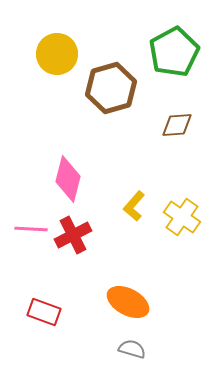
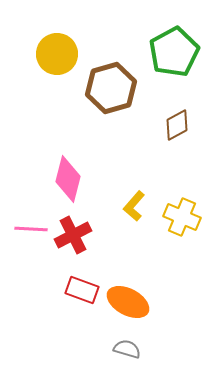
brown diamond: rotated 24 degrees counterclockwise
yellow cross: rotated 12 degrees counterclockwise
red rectangle: moved 38 px right, 22 px up
gray semicircle: moved 5 px left
